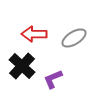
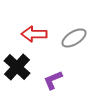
black cross: moved 5 px left, 1 px down
purple L-shape: moved 1 px down
